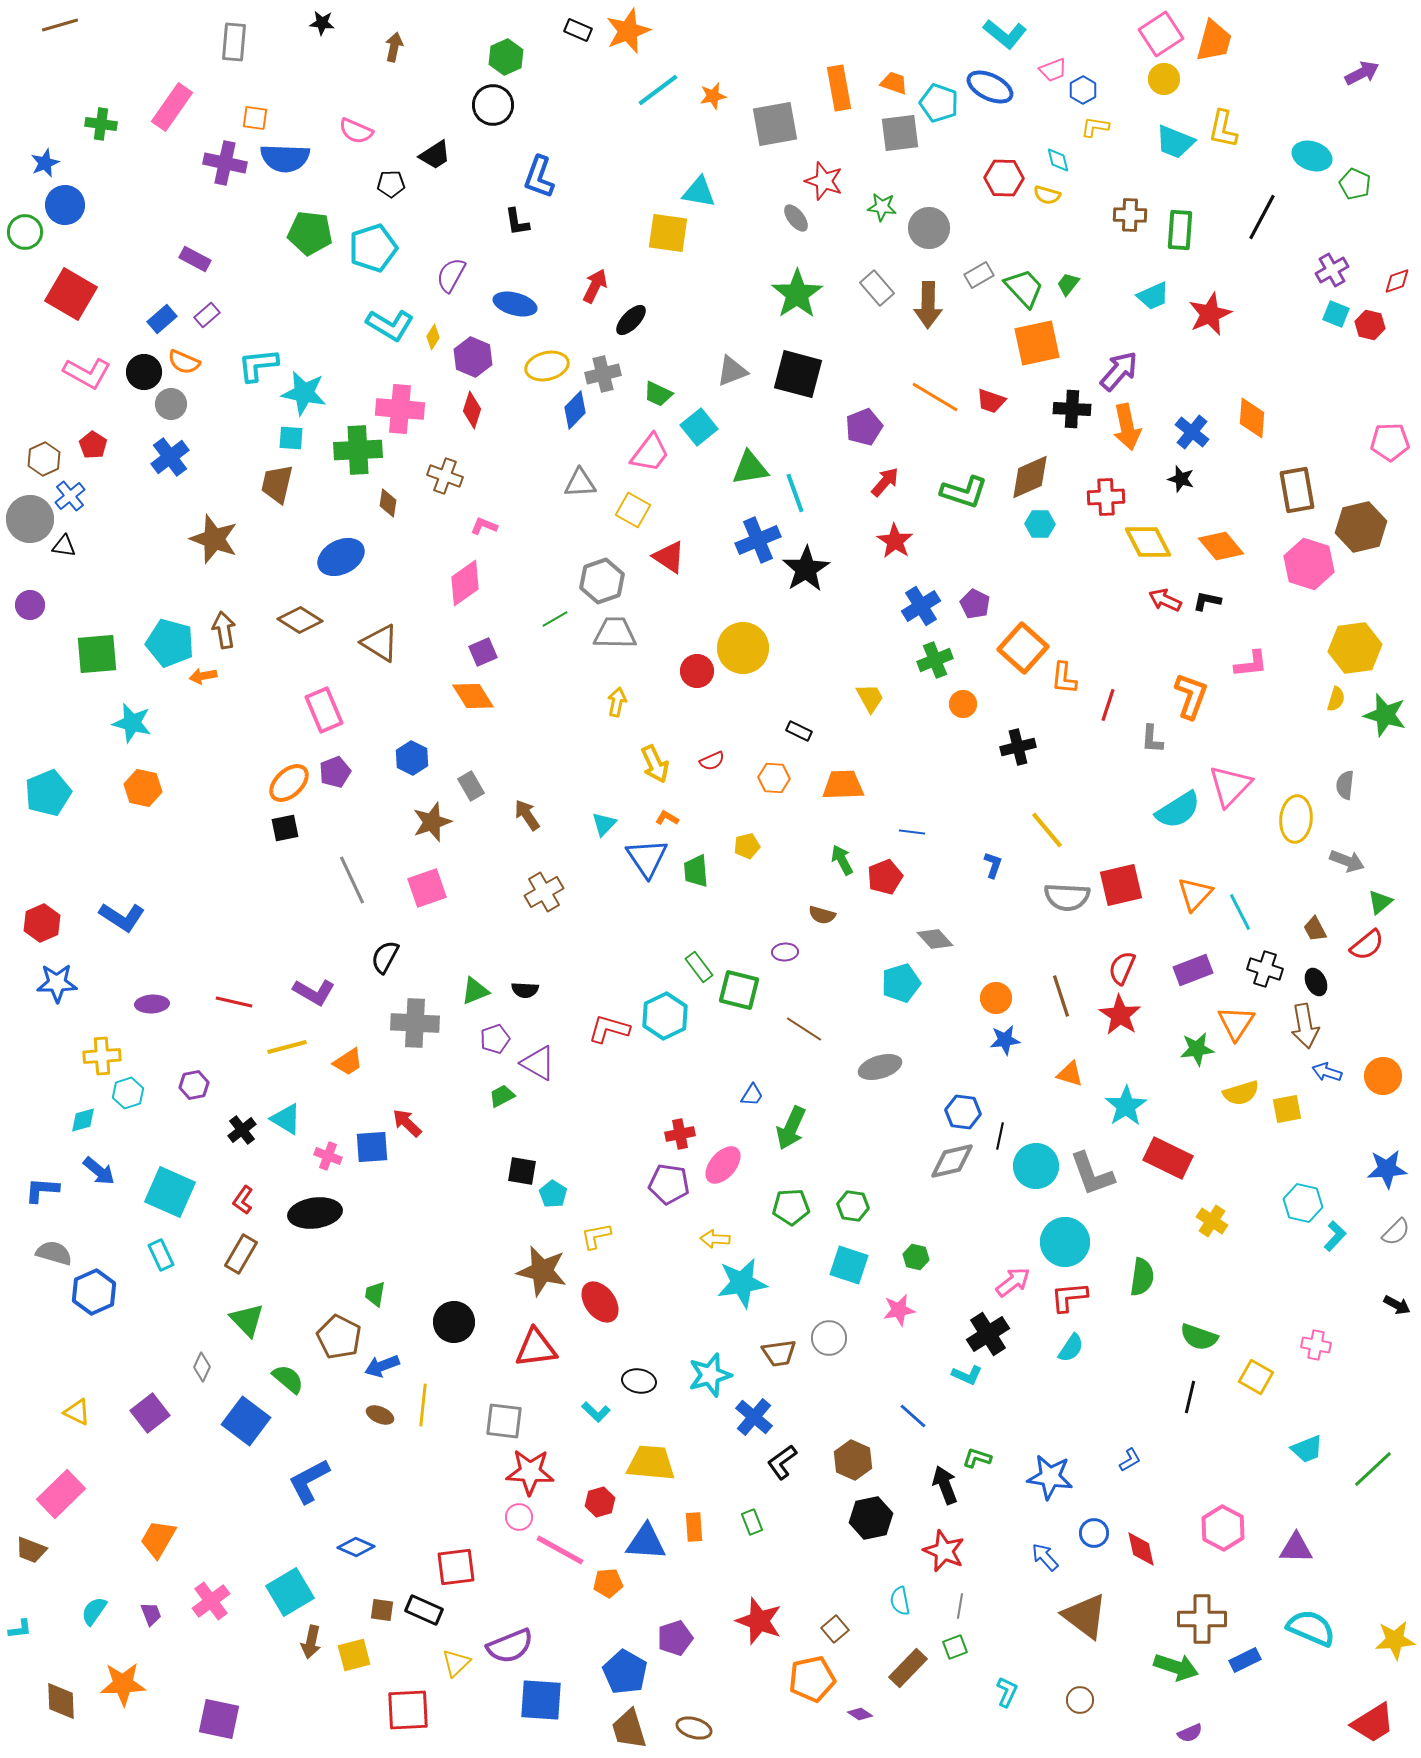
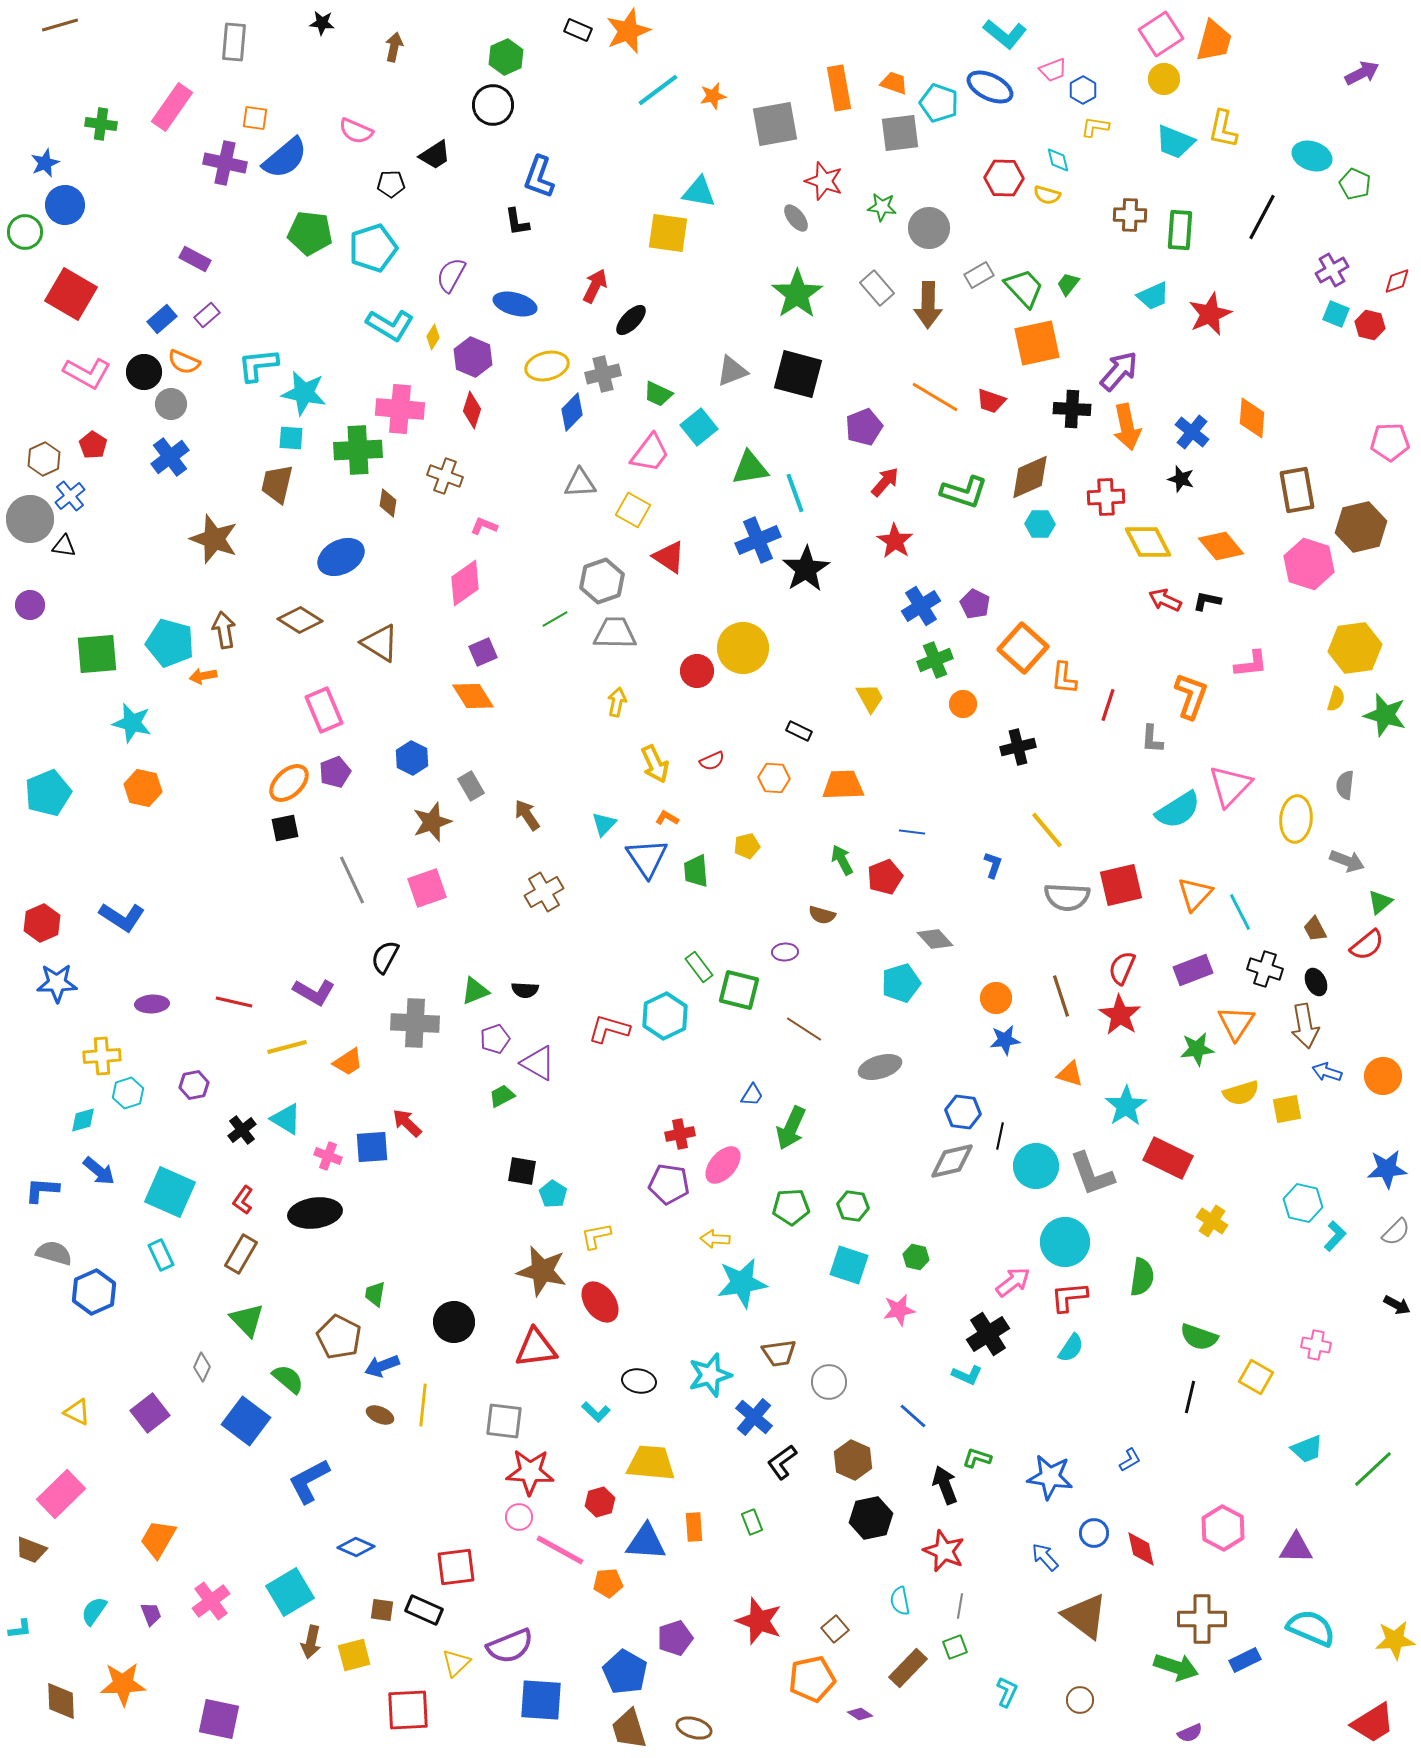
blue semicircle at (285, 158): rotated 42 degrees counterclockwise
blue diamond at (575, 410): moved 3 px left, 2 px down
gray circle at (829, 1338): moved 44 px down
